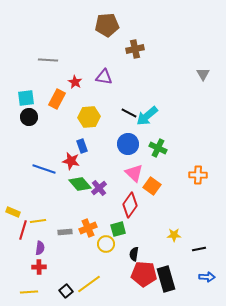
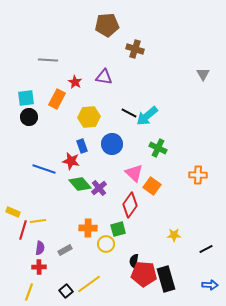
brown cross at (135, 49): rotated 30 degrees clockwise
blue circle at (128, 144): moved 16 px left
orange cross at (88, 228): rotated 24 degrees clockwise
gray rectangle at (65, 232): moved 18 px down; rotated 24 degrees counterclockwise
black line at (199, 249): moved 7 px right; rotated 16 degrees counterclockwise
black semicircle at (134, 254): moved 7 px down
blue arrow at (207, 277): moved 3 px right, 8 px down
yellow line at (29, 292): rotated 66 degrees counterclockwise
